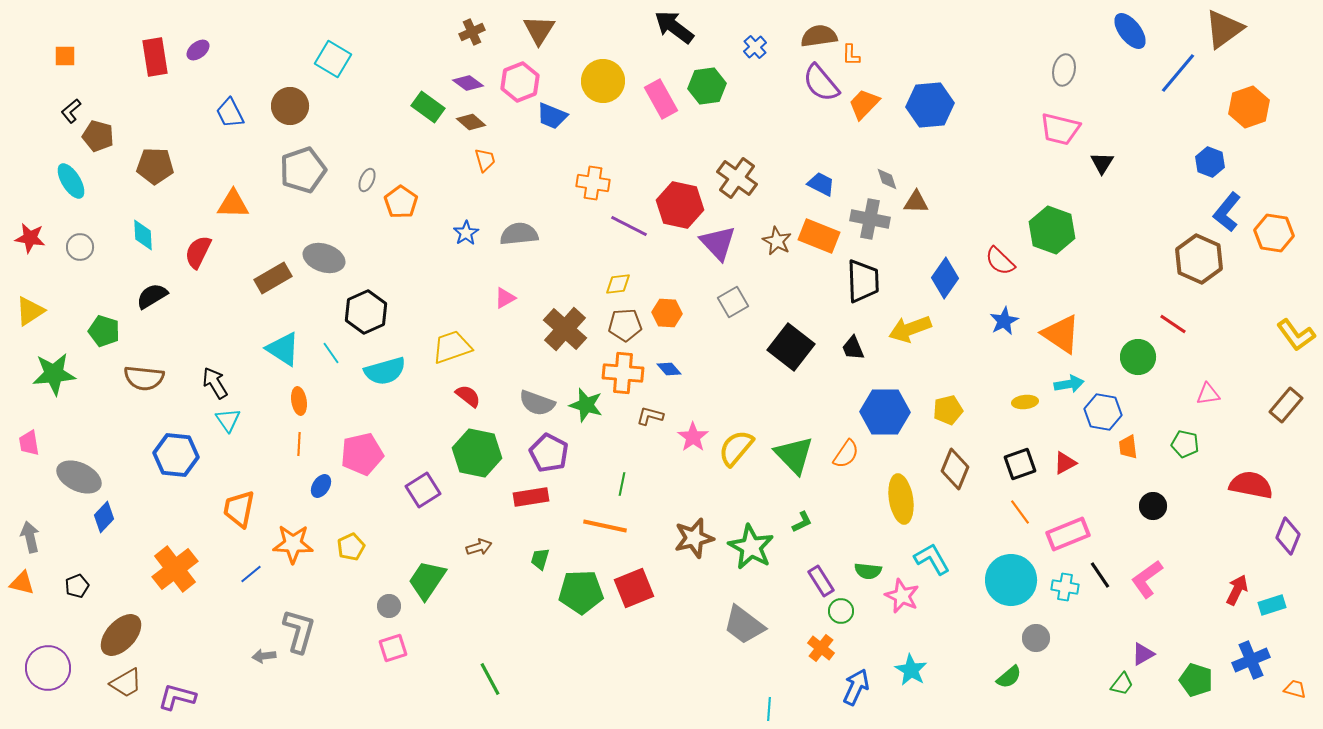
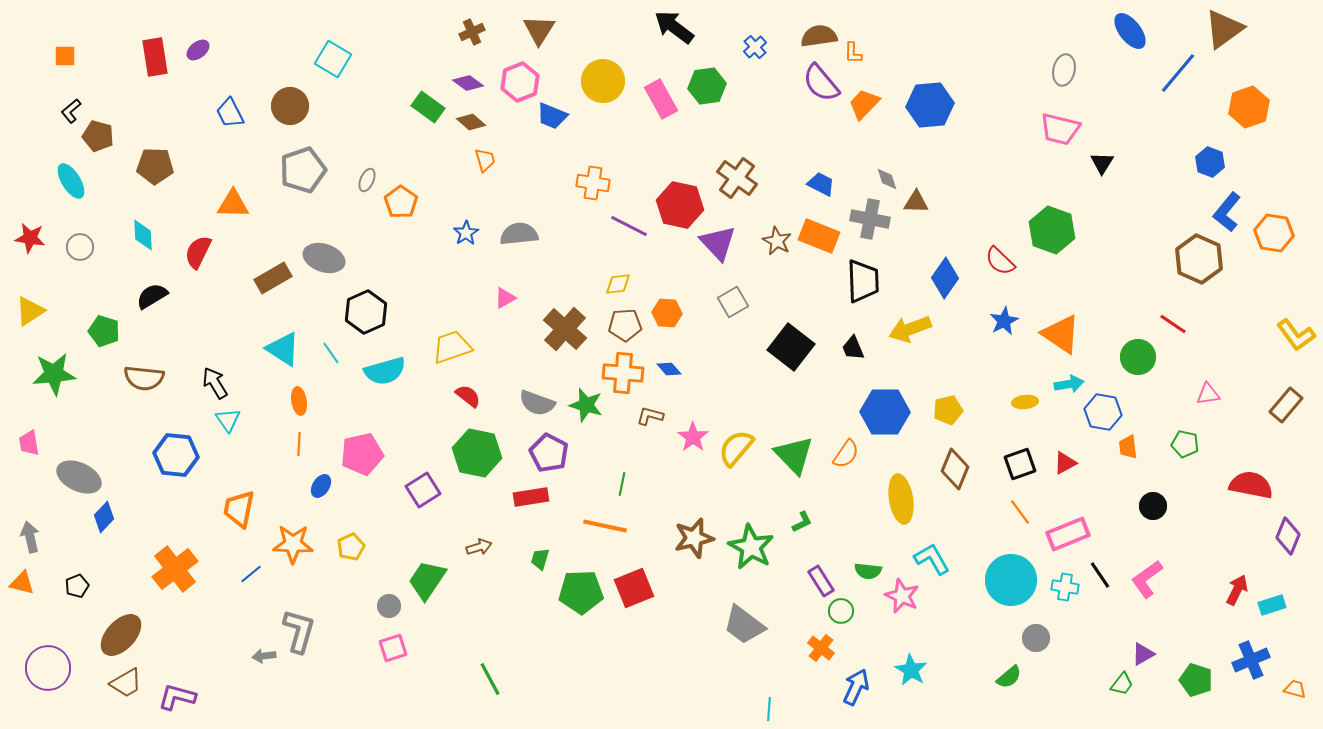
orange L-shape at (851, 55): moved 2 px right, 2 px up
